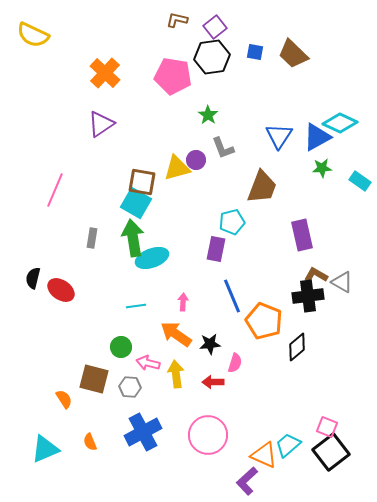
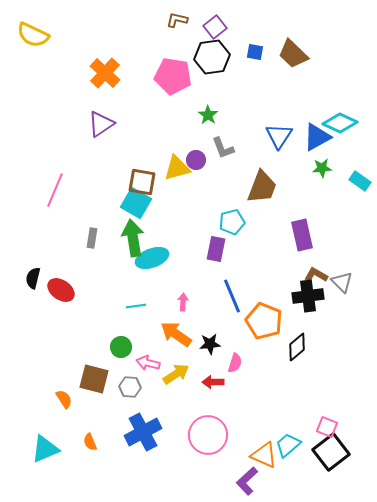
gray triangle at (342, 282): rotated 15 degrees clockwise
yellow arrow at (176, 374): rotated 64 degrees clockwise
